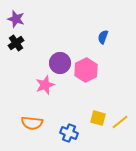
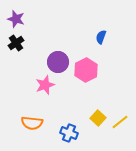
blue semicircle: moved 2 px left
purple circle: moved 2 px left, 1 px up
yellow square: rotated 28 degrees clockwise
